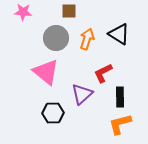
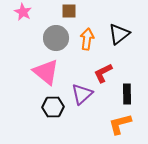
pink star: rotated 24 degrees clockwise
black triangle: rotated 50 degrees clockwise
orange arrow: rotated 10 degrees counterclockwise
black rectangle: moved 7 px right, 3 px up
black hexagon: moved 6 px up
